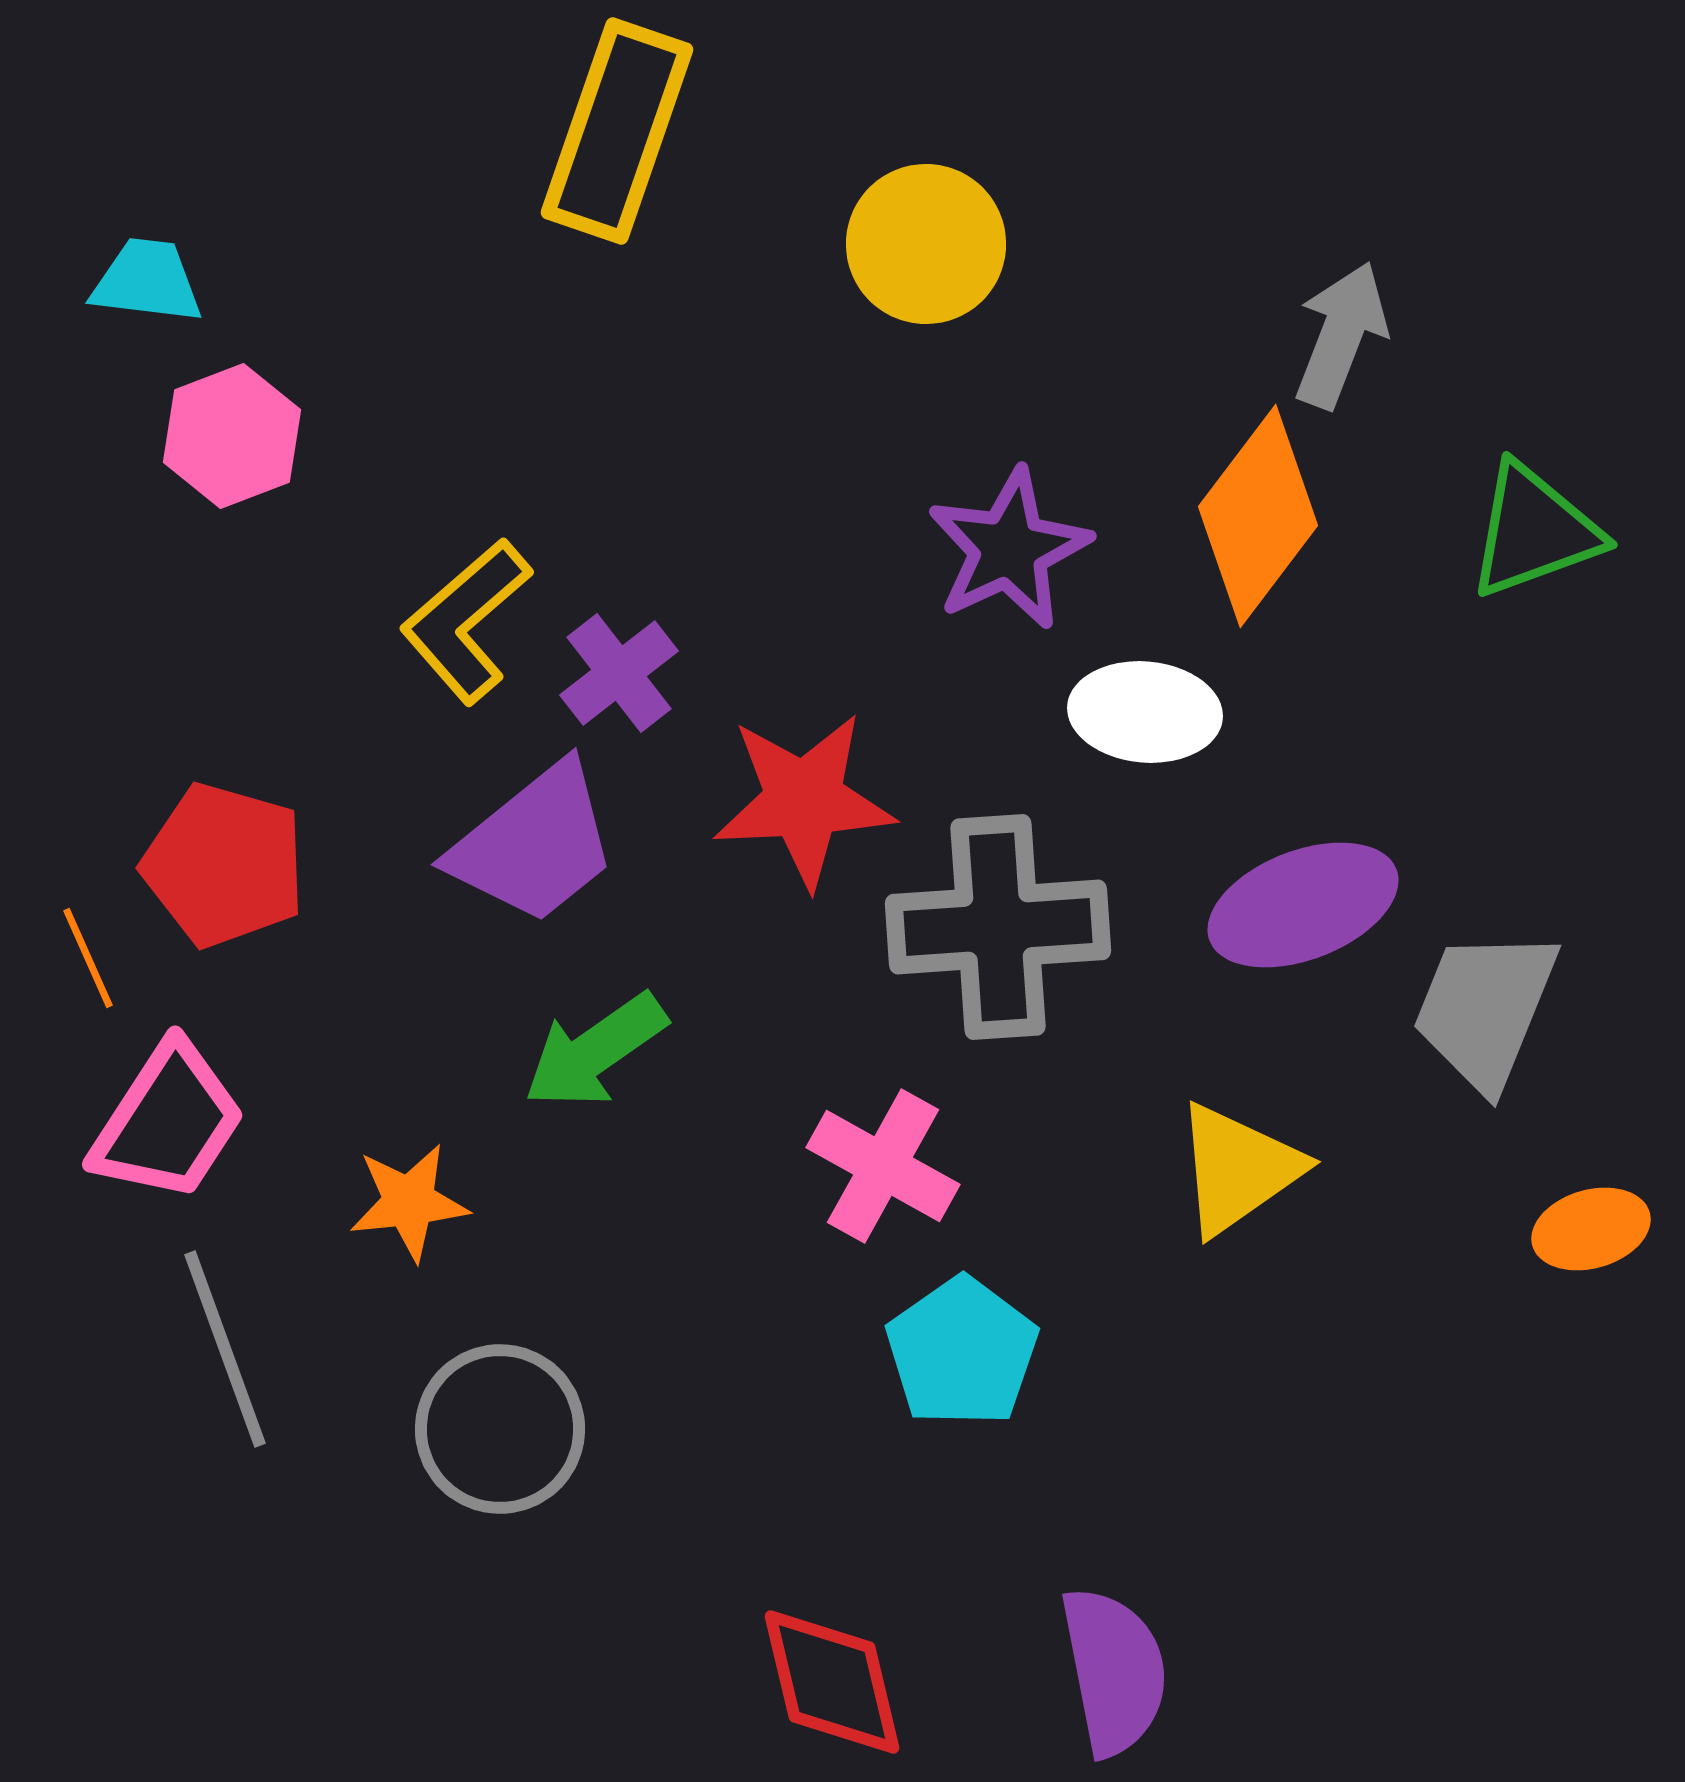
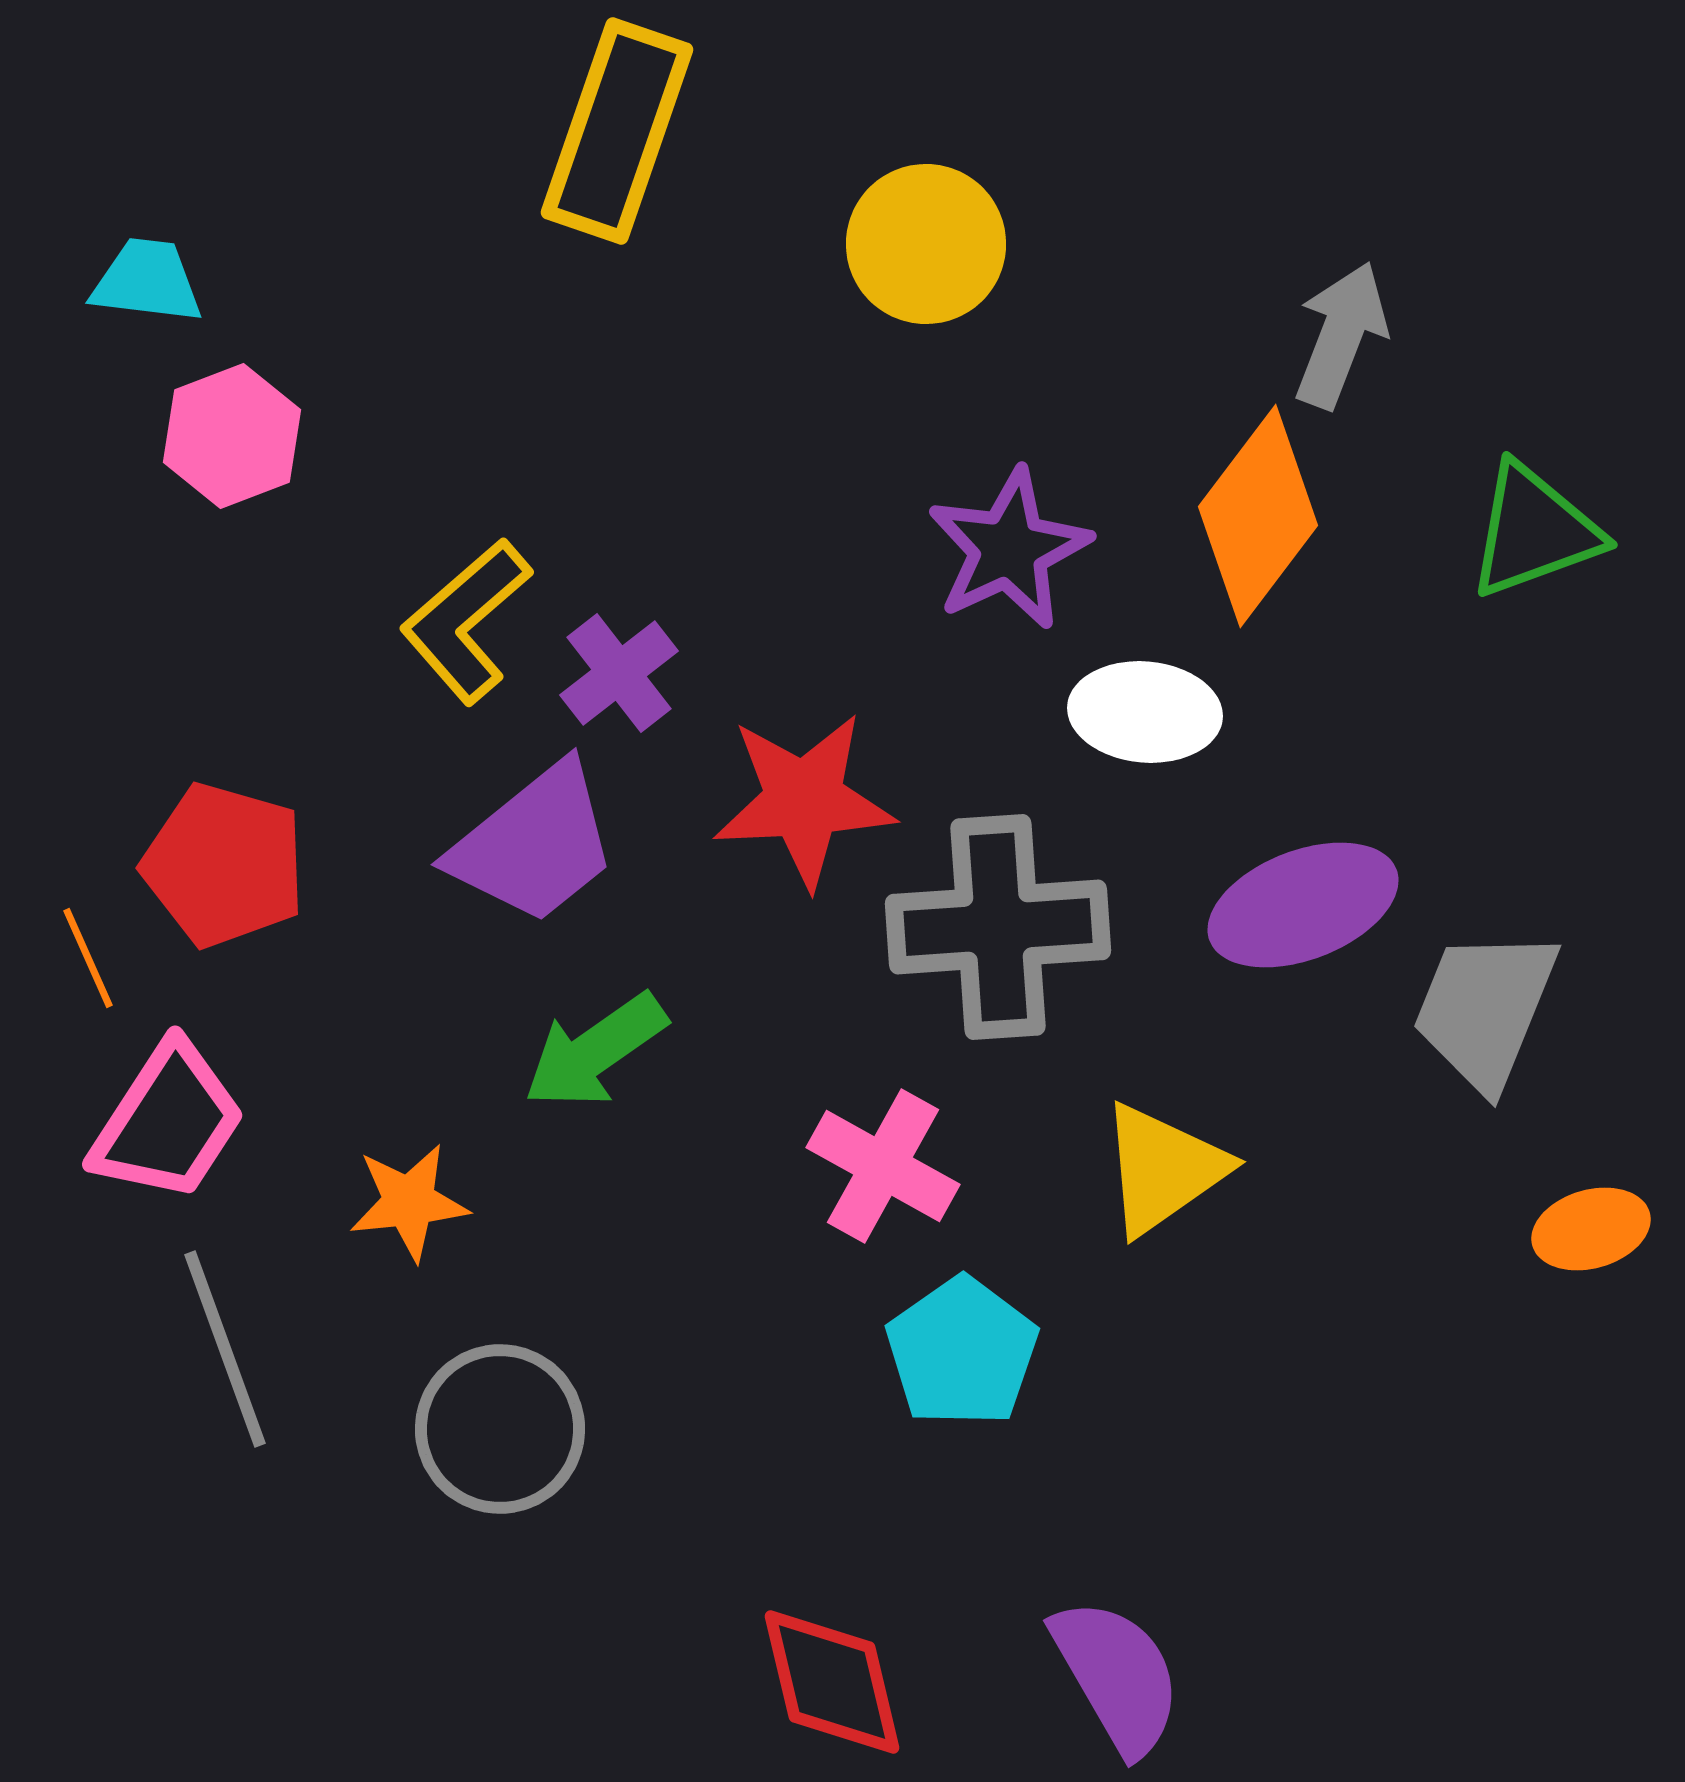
yellow triangle: moved 75 px left
purple semicircle: moved 3 px right, 5 px down; rotated 19 degrees counterclockwise
